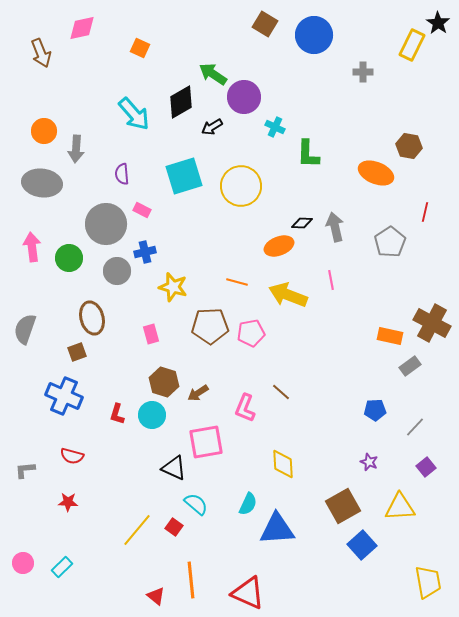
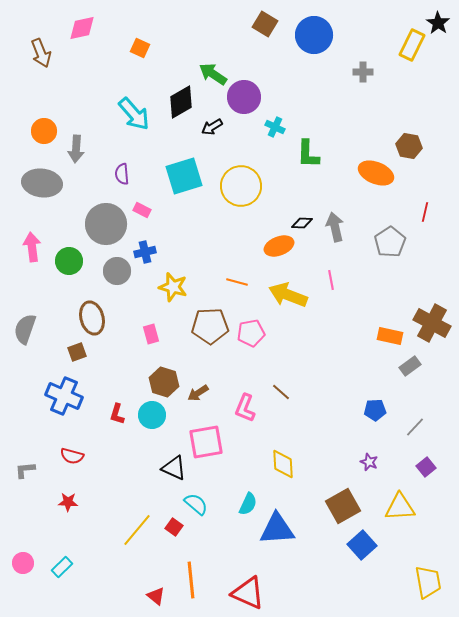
green circle at (69, 258): moved 3 px down
